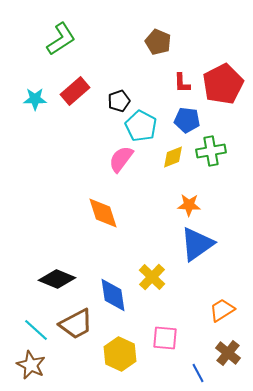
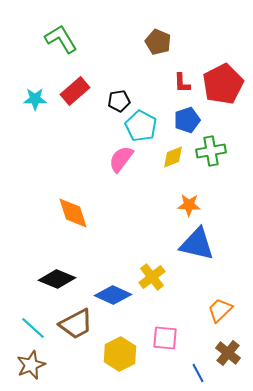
green L-shape: rotated 88 degrees counterclockwise
black pentagon: rotated 10 degrees clockwise
blue pentagon: rotated 25 degrees counterclockwise
orange diamond: moved 30 px left
blue triangle: rotated 48 degrees clockwise
yellow cross: rotated 8 degrees clockwise
blue diamond: rotated 57 degrees counterclockwise
orange trapezoid: moved 2 px left; rotated 12 degrees counterclockwise
cyan line: moved 3 px left, 2 px up
yellow hexagon: rotated 8 degrees clockwise
brown star: rotated 24 degrees clockwise
